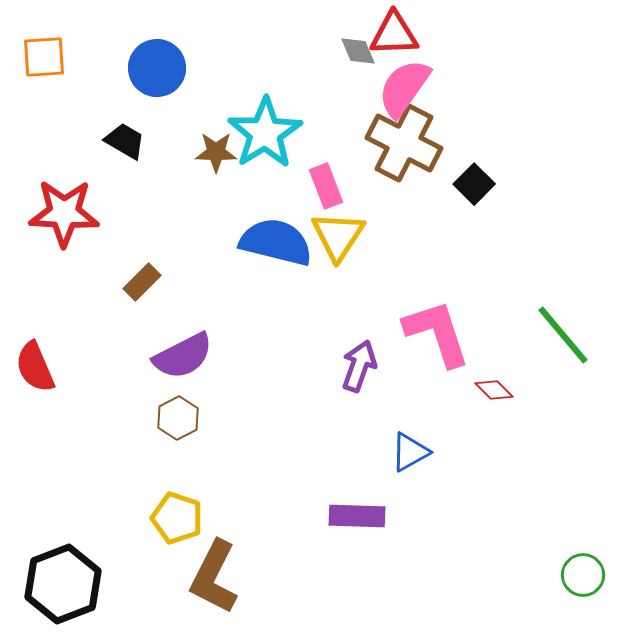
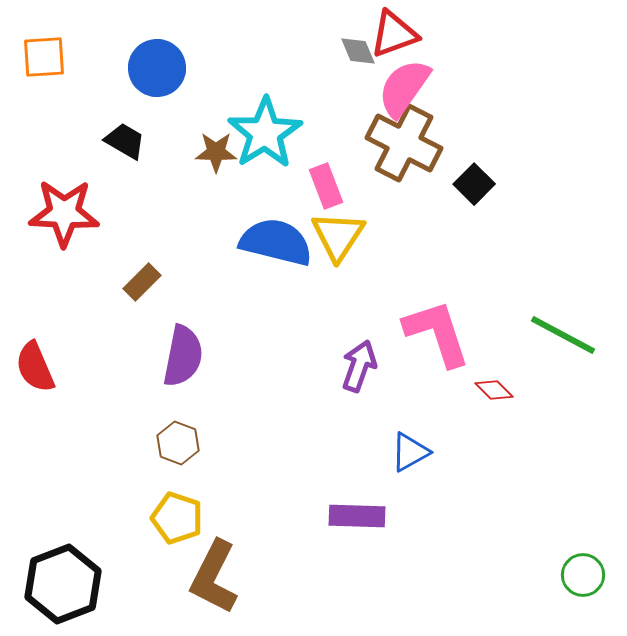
red triangle: rotated 18 degrees counterclockwise
green line: rotated 22 degrees counterclockwise
purple semicircle: rotated 52 degrees counterclockwise
brown hexagon: moved 25 px down; rotated 12 degrees counterclockwise
